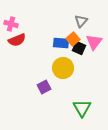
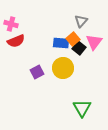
red semicircle: moved 1 px left, 1 px down
black square: rotated 16 degrees clockwise
purple square: moved 7 px left, 15 px up
